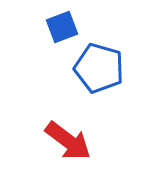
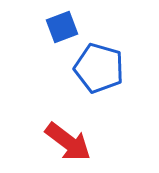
red arrow: moved 1 px down
